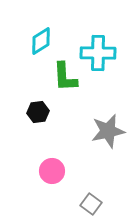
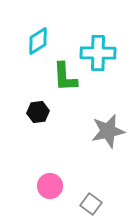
cyan diamond: moved 3 px left
pink circle: moved 2 px left, 15 px down
